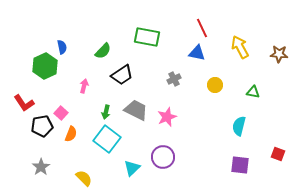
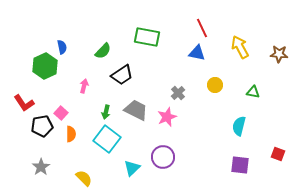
gray cross: moved 4 px right, 14 px down; rotated 16 degrees counterclockwise
orange semicircle: rotated 21 degrees counterclockwise
